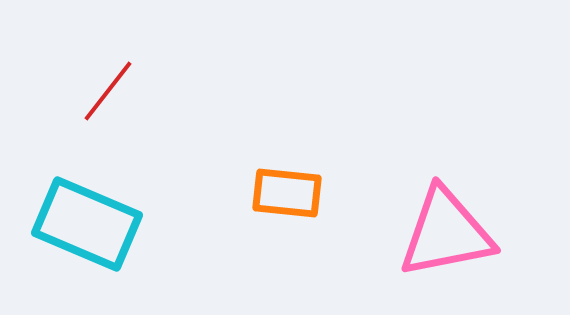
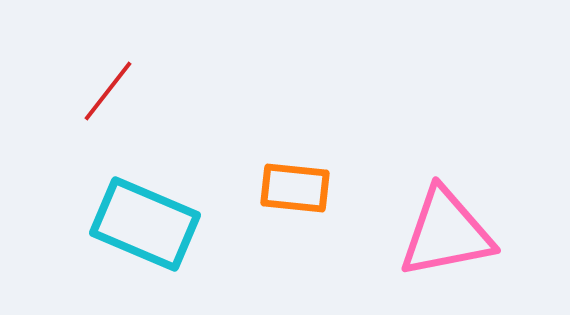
orange rectangle: moved 8 px right, 5 px up
cyan rectangle: moved 58 px right
